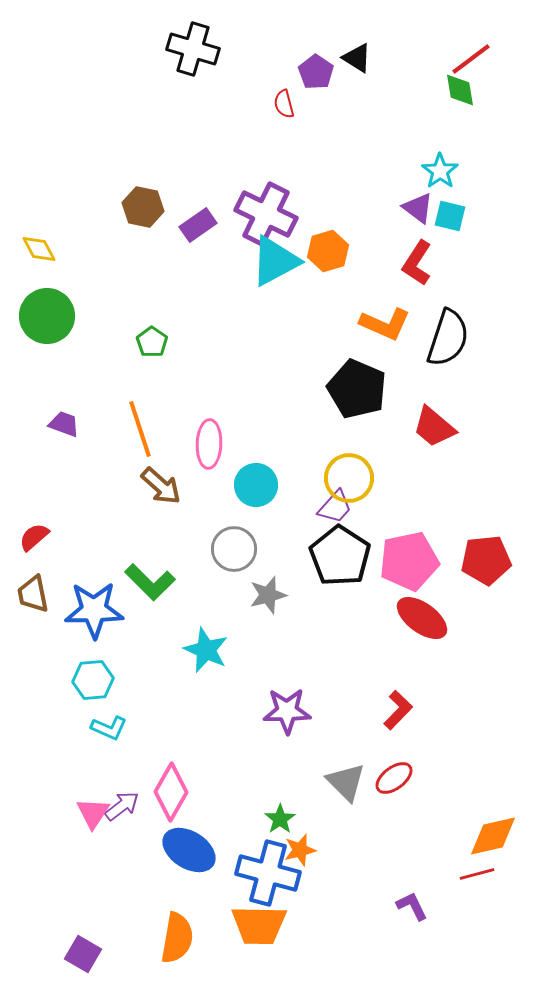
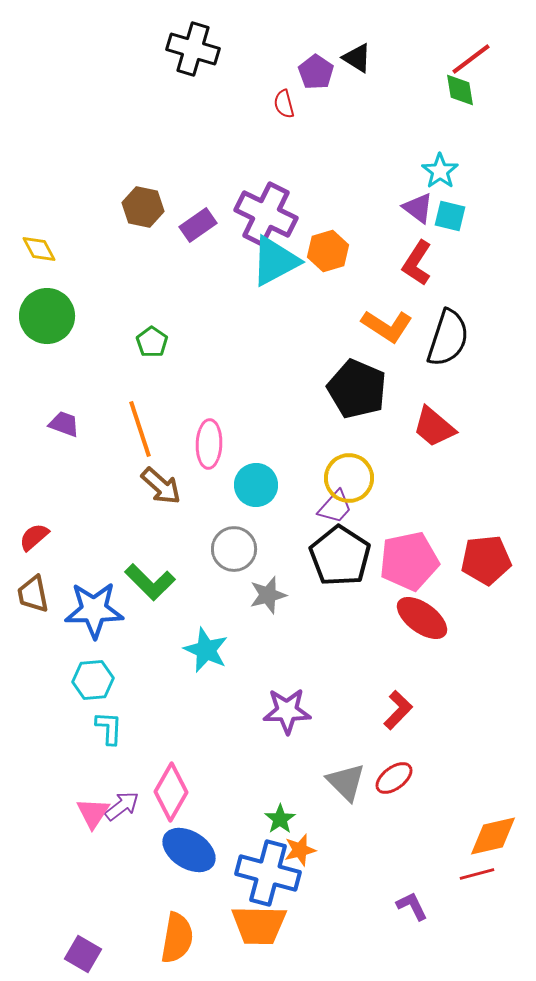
orange L-shape at (385, 324): moved 2 px right, 2 px down; rotated 9 degrees clockwise
cyan L-shape at (109, 728): rotated 111 degrees counterclockwise
